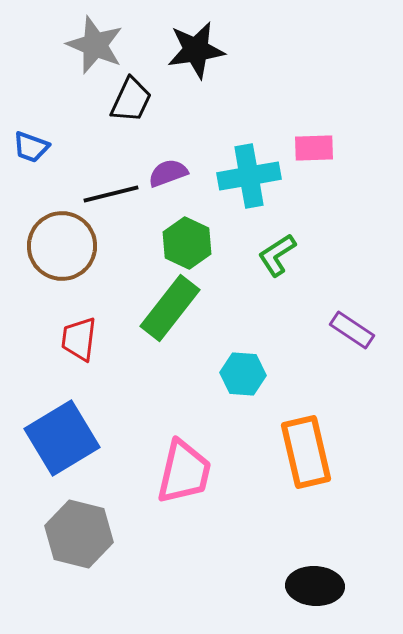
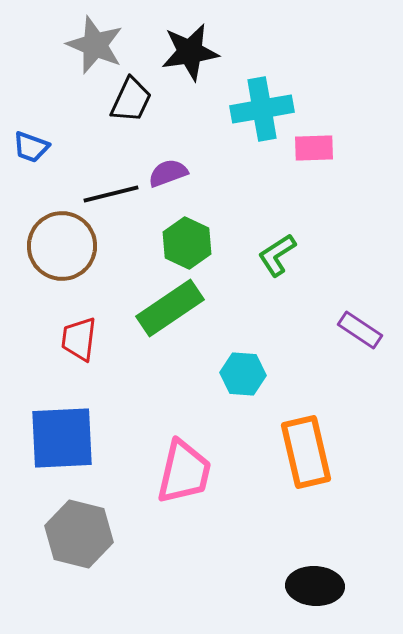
black star: moved 6 px left, 2 px down
cyan cross: moved 13 px right, 67 px up
green rectangle: rotated 18 degrees clockwise
purple rectangle: moved 8 px right
blue square: rotated 28 degrees clockwise
